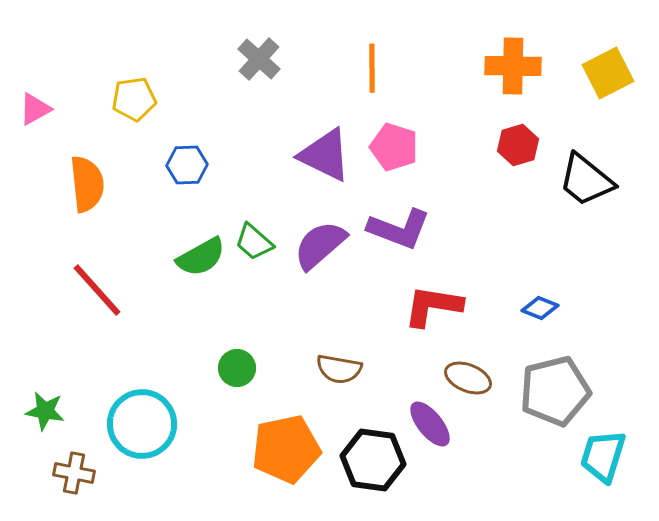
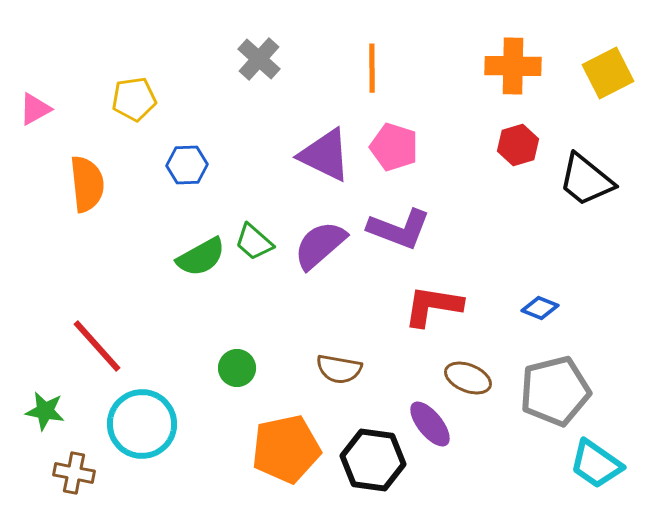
red line: moved 56 px down
cyan trapezoid: moved 7 px left, 8 px down; rotated 72 degrees counterclockwise
